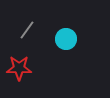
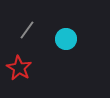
red star: rotated 30 degrees clockwise
